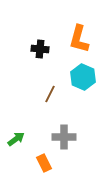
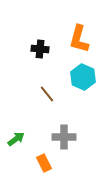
brown line: moved 3 px left; rotated 66 degrees counterclockwise
